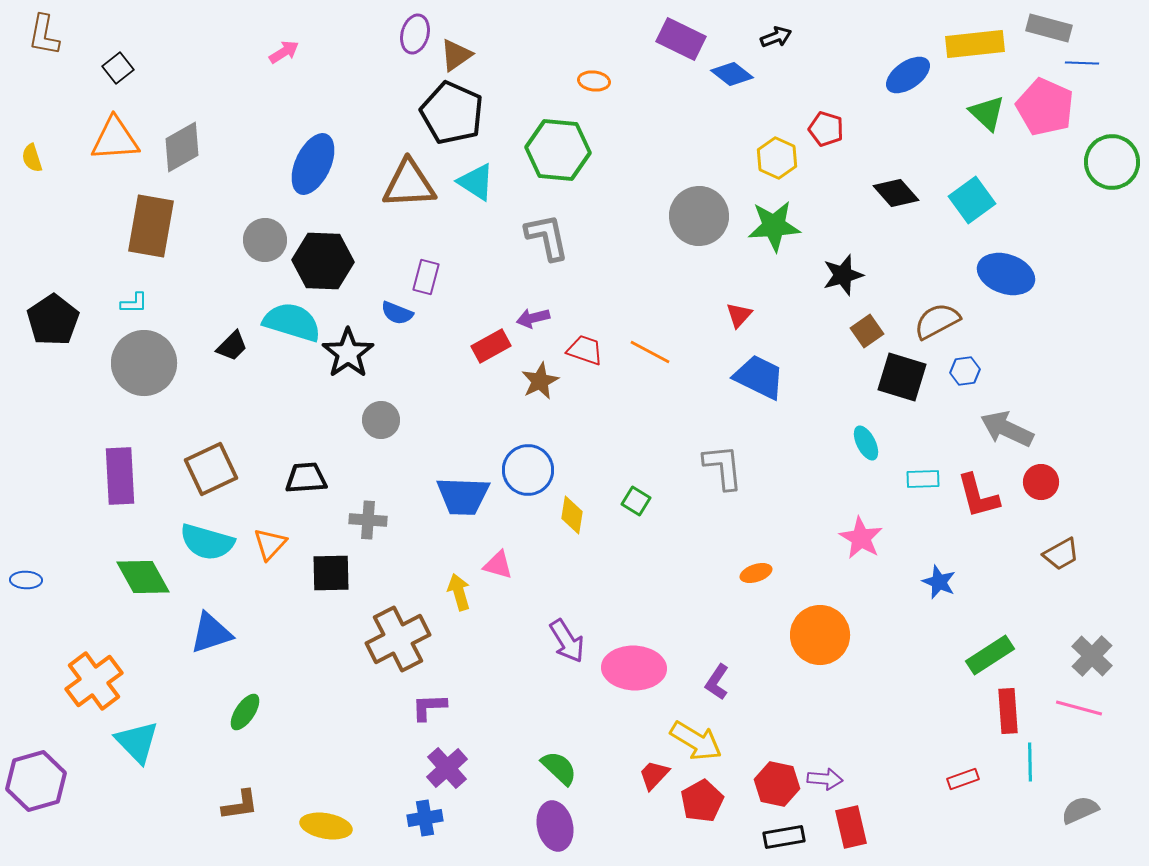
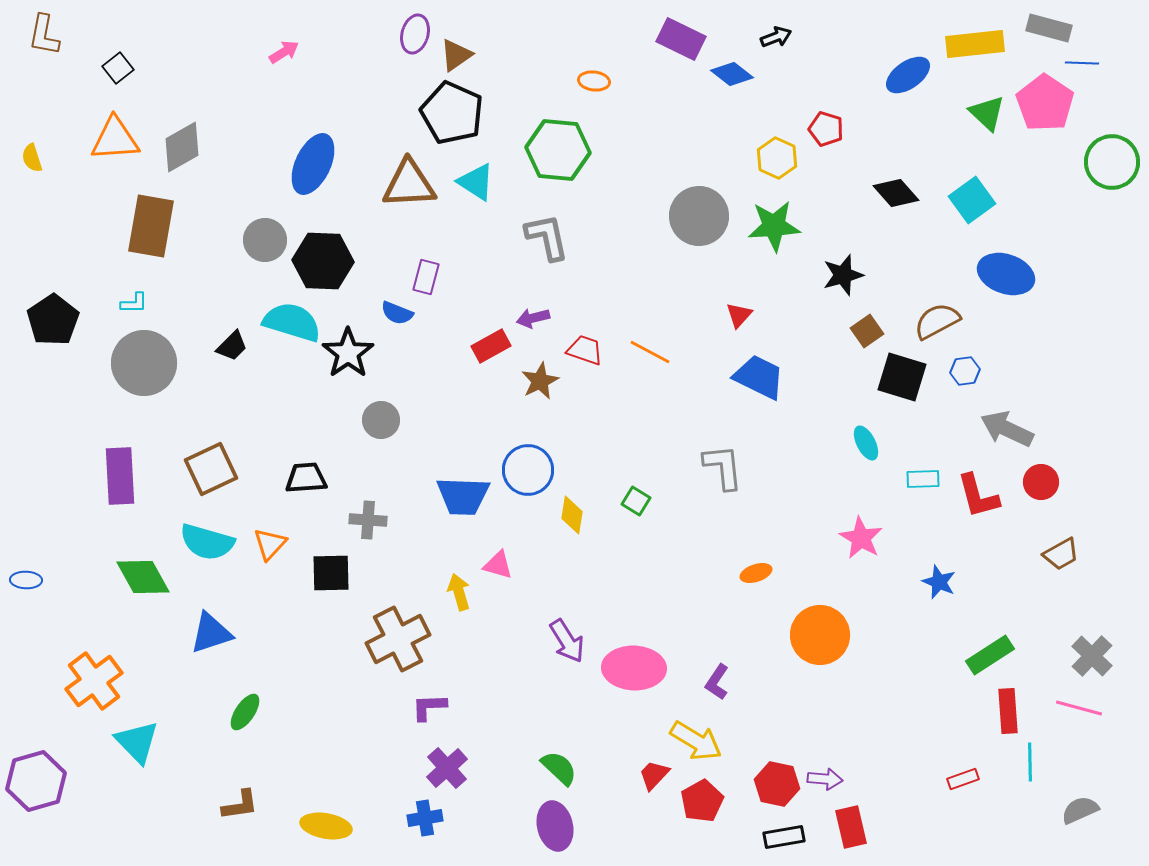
pink pentagon at (1045, 107): moved 4 px up; rotated 10 degrees clockwise
